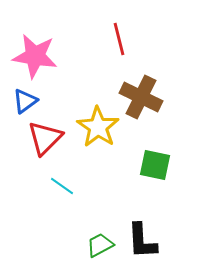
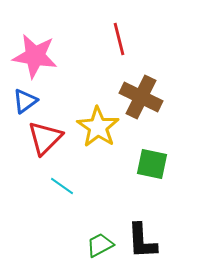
green square: moved 3 px left, 1 px up
